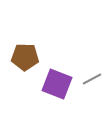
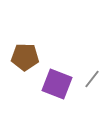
gray line: rotated 24 degrees counterclockwise
